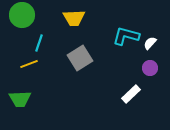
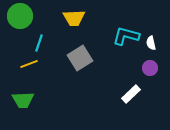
green circle: moved 2 px left, 1 px down
white semicircle: moved 1 px right; rotated 56 degrees counterclockwise
green trapezoid: moved 3 px right, 1 px down
